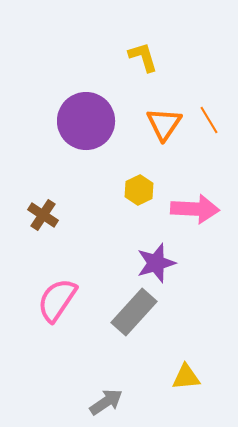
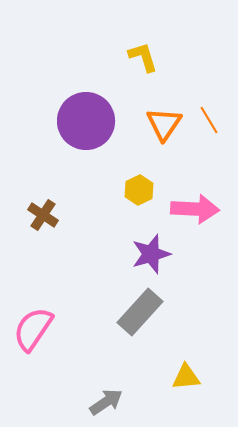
purple star: moved 5 px left, 9 px up
pink semicircle: moved 24 px left, 29 px down
gray rectangle: moved 6 px right
